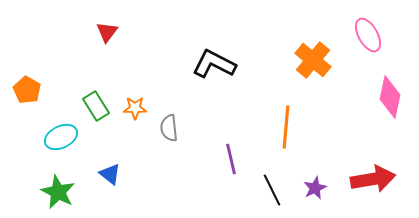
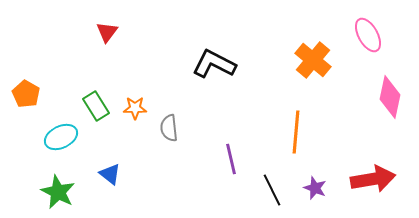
orange pentagon: moved 1 px left, 4 px down
orange line: moved 10 px right, 5 px down
purple star: rotated 25 degrees counterclockwise
